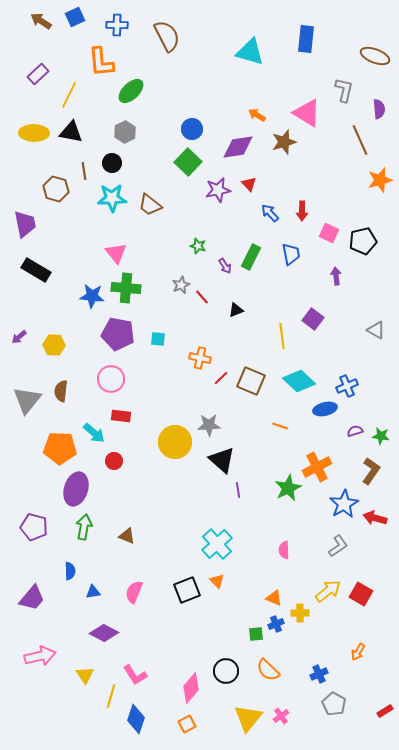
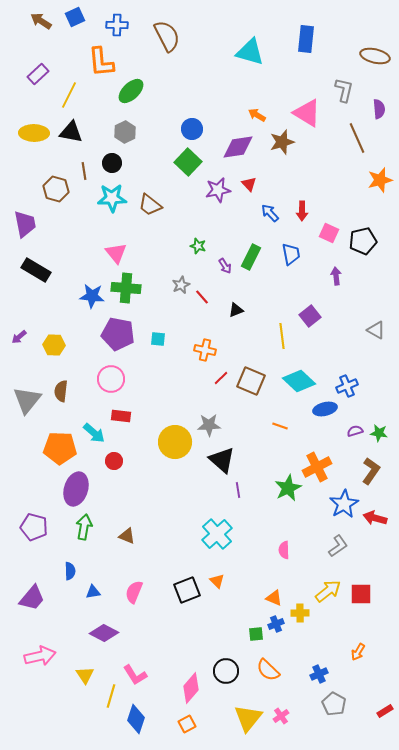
brown ellipse at (375, 56): rotated 8 degrees counterclockwise
brown line at (360, 140): moved 3 px left, 2 px up
brown star at (284, 142): moved 2 px left
purple square at (313, 319): moved 3 px left, 3 px up; rotated 15 degrees clockwise
orange cross at (200, 358): moved 5 px right, 8 px up
green star at (381, 436): moved 2 px left, 3 px up
cyan cross at (217, 544): moved 10 px up
red square at (361, 594): rotated 30 degrees counterclockwise
